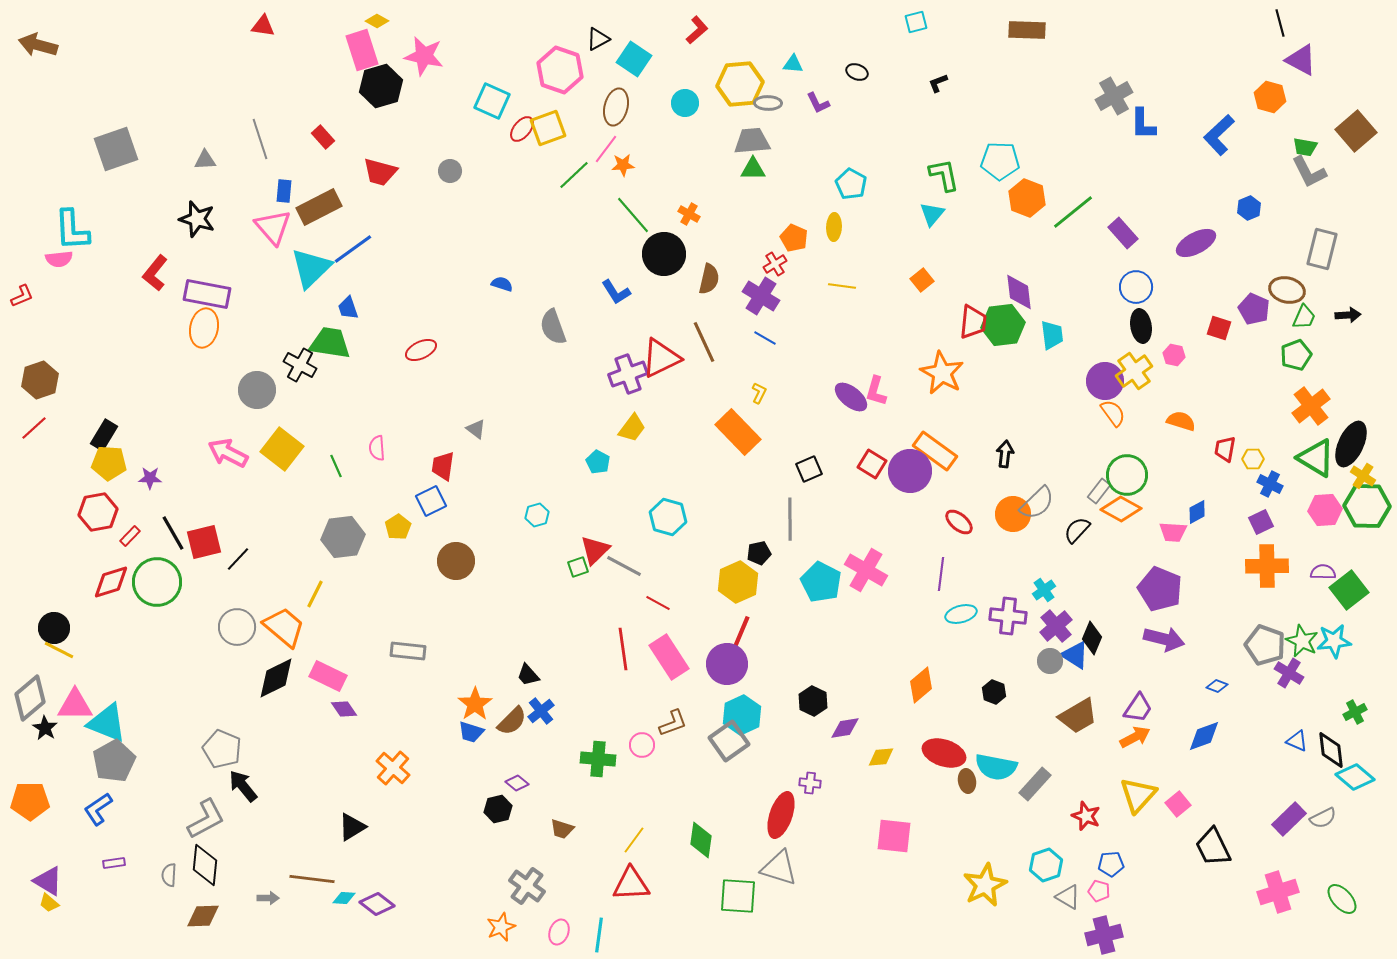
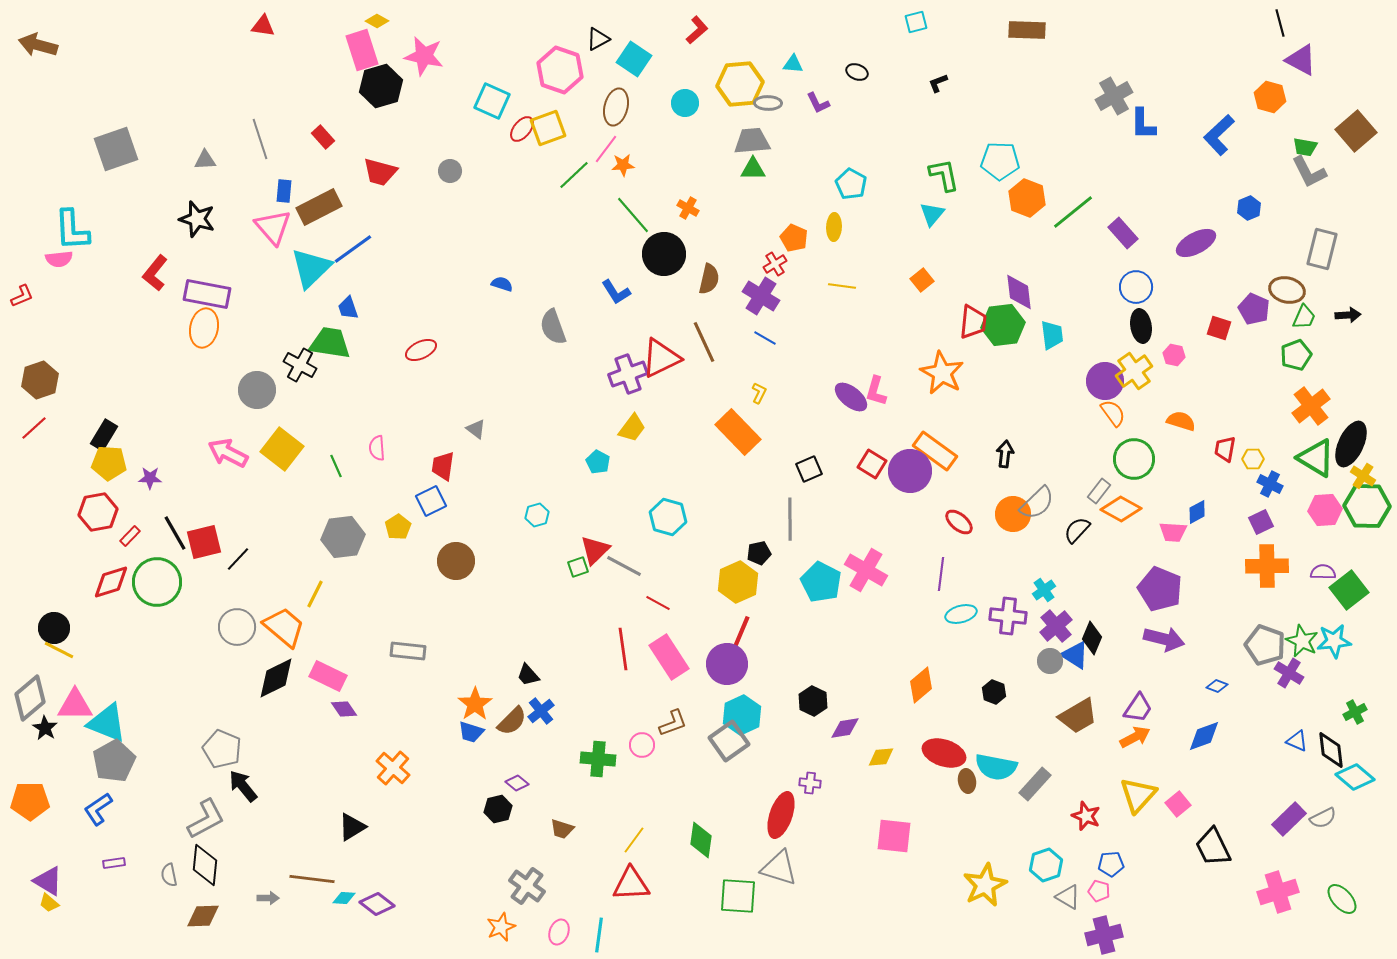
orange cross at (689, 214): moved 1 px left, 6 px up
green circle at (1127, 475): moved 7 px right, 16 px up
black line at (173, 533): moved 2 px right
gray semicircle at (169, 875): rotated 15 degrees counterclockwise
